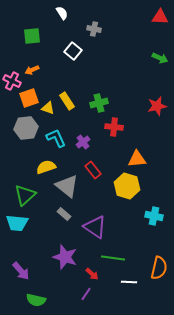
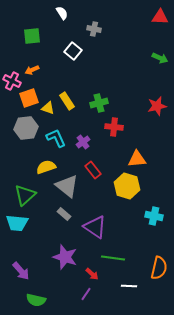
white line: moved 4 px down
